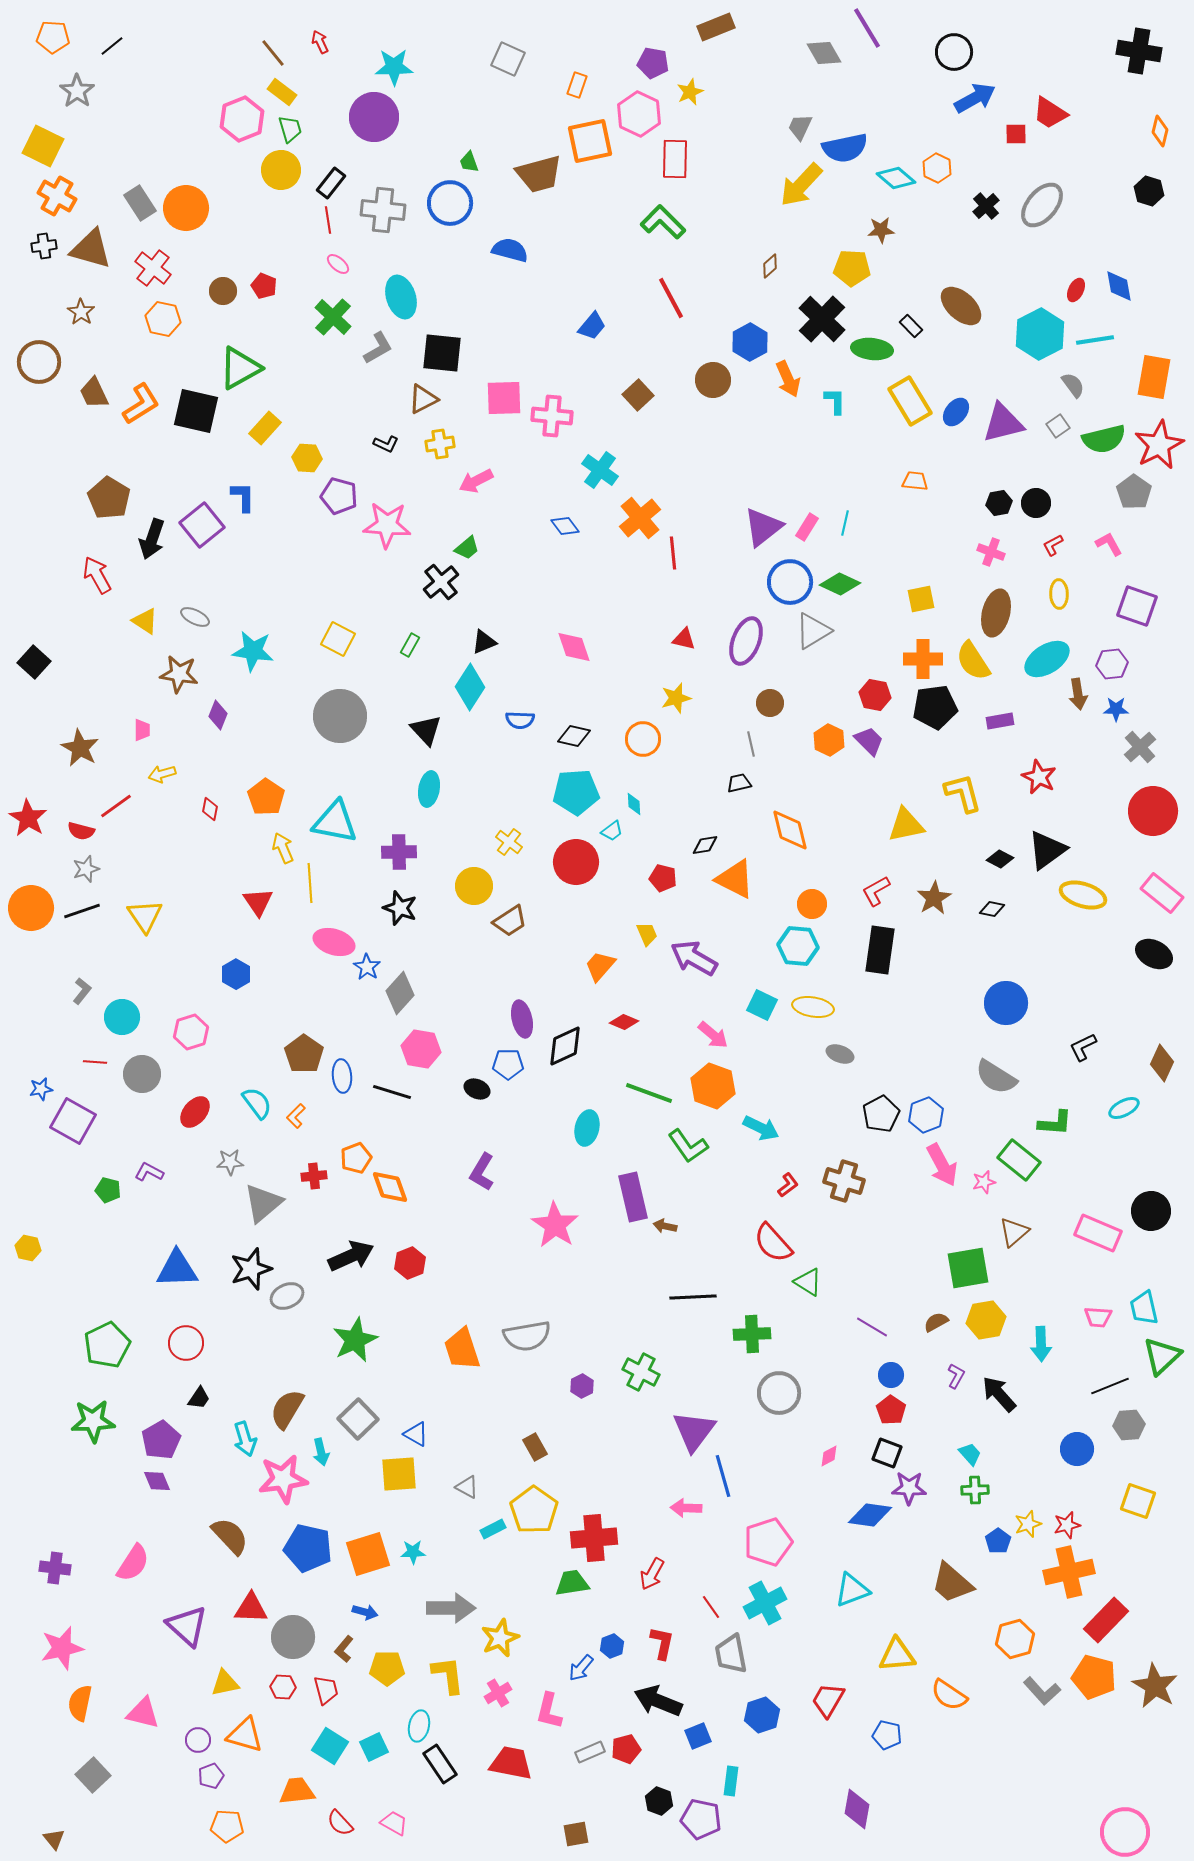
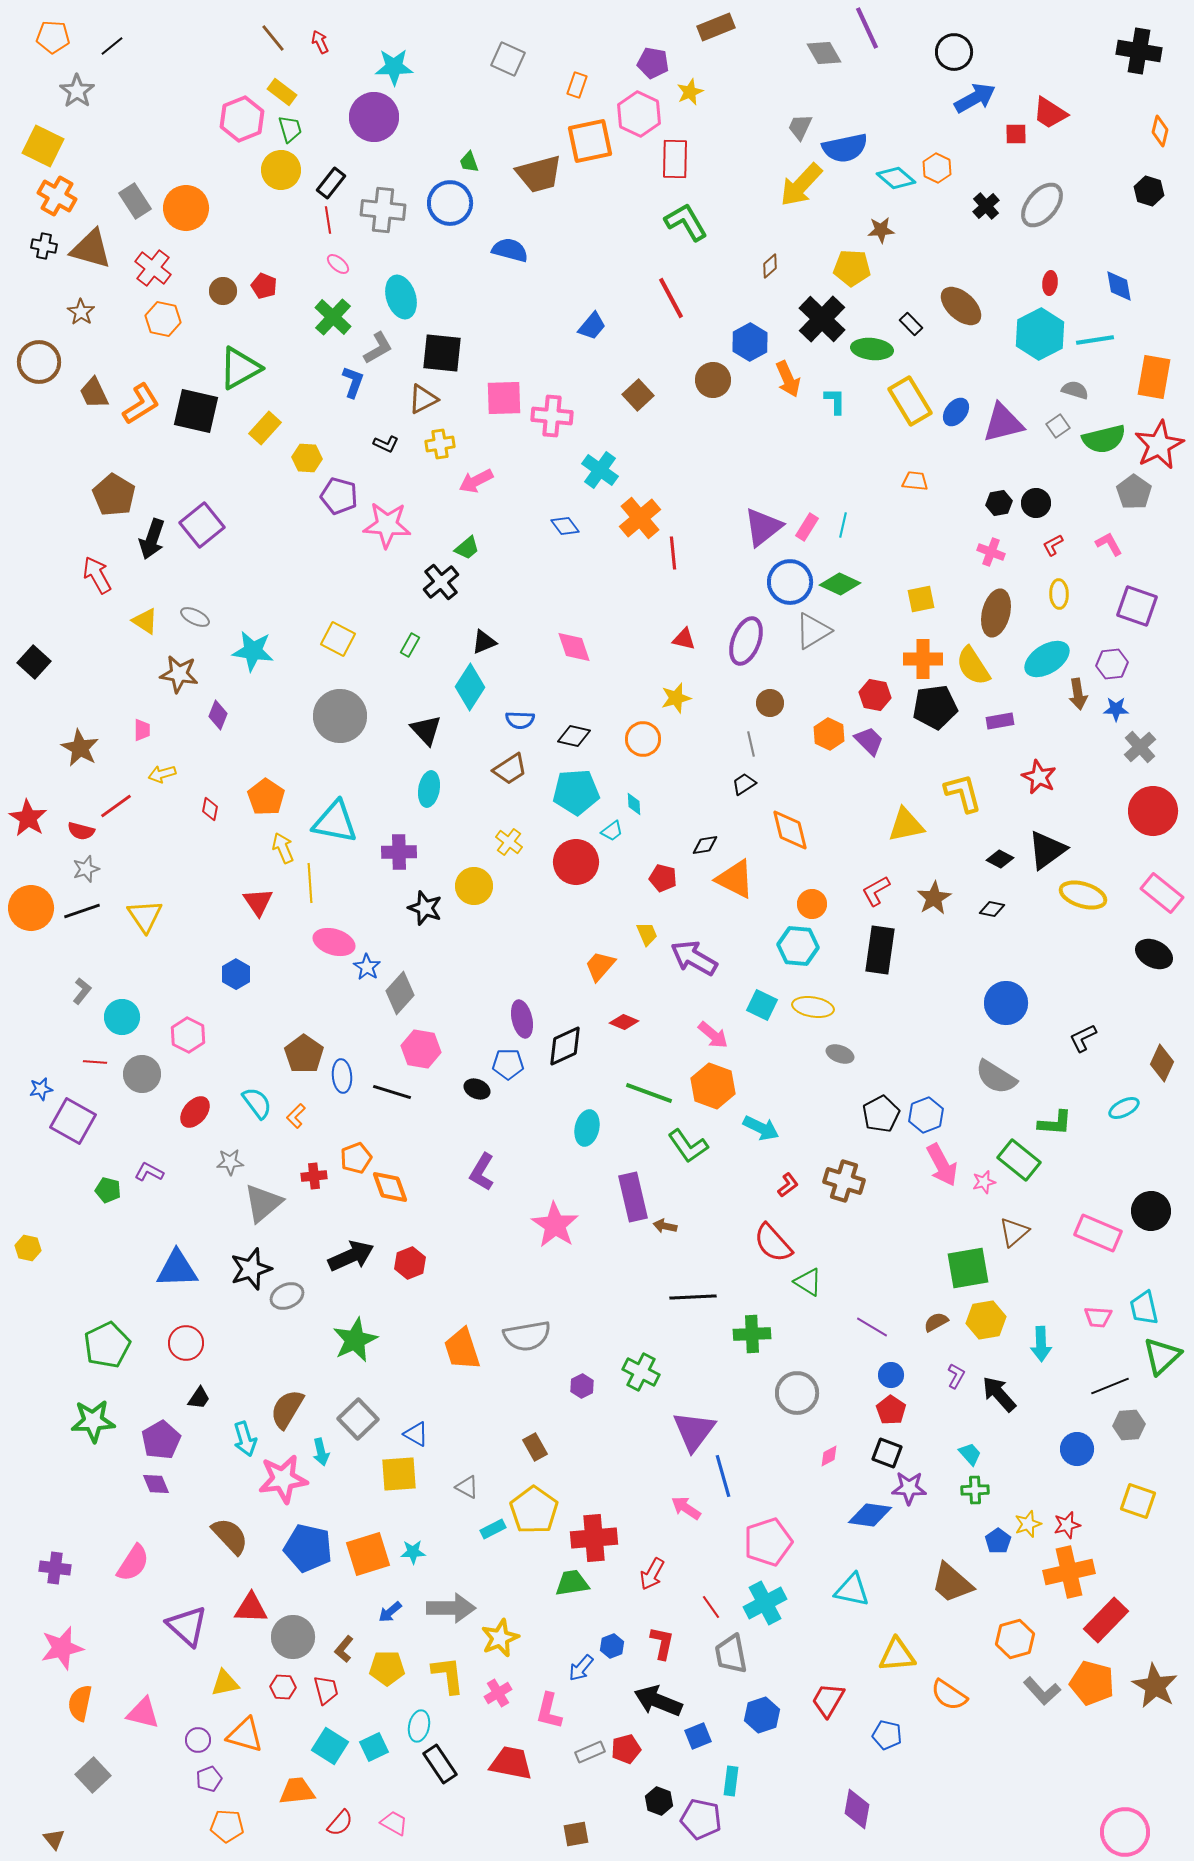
purple line at (867, 28): rotated 6 degrees clockwise
brown line at (273, 53): moved 15 px up
gray rectangle at (140, 203): moved 5 px left, 2 px up
green L-shape at (663, 222): moved 23 px right; rotated 15 degrees clockwise
black cross at (44, 246): rotated 20 degrees clockwise
red ellipse at (1076, 290): moved 26 px left, 7 px up; rotated 20 degrees counterclockwise
black rectangle at (911, 326): moved 2 px up
gray semicircle at (1073, 385): moved 2 px right, 5 px down; rotated 36 degrees counterclockwise
blue L-shape at (243, 497): moved 110 px right, 115 px up; rotated 20 degrees clockwise
brown pentagon at (109, 498): moved 5 px right, 3 px up
cyan line at (845, 523): moved 2 px left, 2 px down
yellow semicircle at (973, 661): moved 5 px down
orange hexagon at (829, 740): moved 6 px up
black trapezoid at (739, 783): moved 5 px right, 1 px down; rotated 20 degrees counterclockwise
black star at (400, 908): moved 25 px right
brown trapezoid at (510, 921): moved 152 px up
pink hexagon at (191, 1032): moved 3 px left, 3 px down; rotated 16 degrees counterclockwise
black L-shape at (1083, 1047): moved 9 px up
gray circle at (779, 1393): moved 18 px right
purple diamond at (157, 1481): moved 1 px left, 3 px down
pink arrow at (686, 1508): rotated 32 degrees clockwise
cyan triangle at (852, 1590): rotated 33 degrees clockwise
blue arrow at (365, 1612): moved 25 px right; rotated 125 degrees clockwise
orange pentagon at (1094, 1677): moved 2 px left, 6 px down
purple pentagon at (211, 1776): moved 2 px left, 3 px down
red semicircle at (340, 1823): rotated 96 degrees counterclockwise
